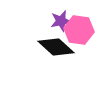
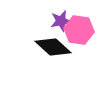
black diamond: moved 3 px left
